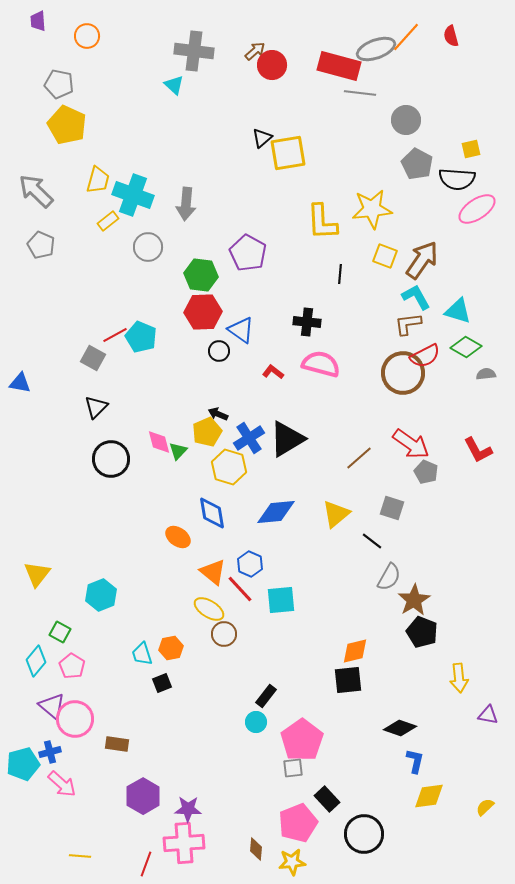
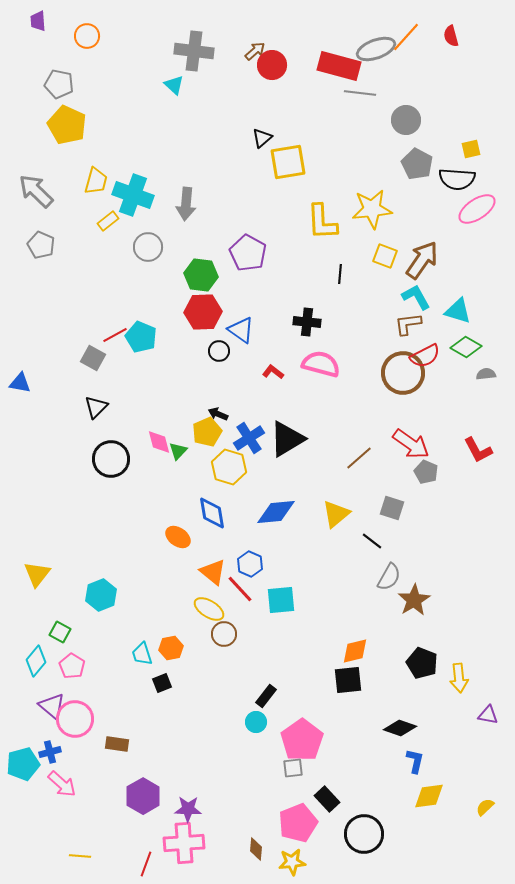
yellow square at (288, 153): moved 9 px down
yellow trapezoid at (98, 180): moved 2 px left, 1 px down
black pentagon at (422, 632): moved 31 px down
